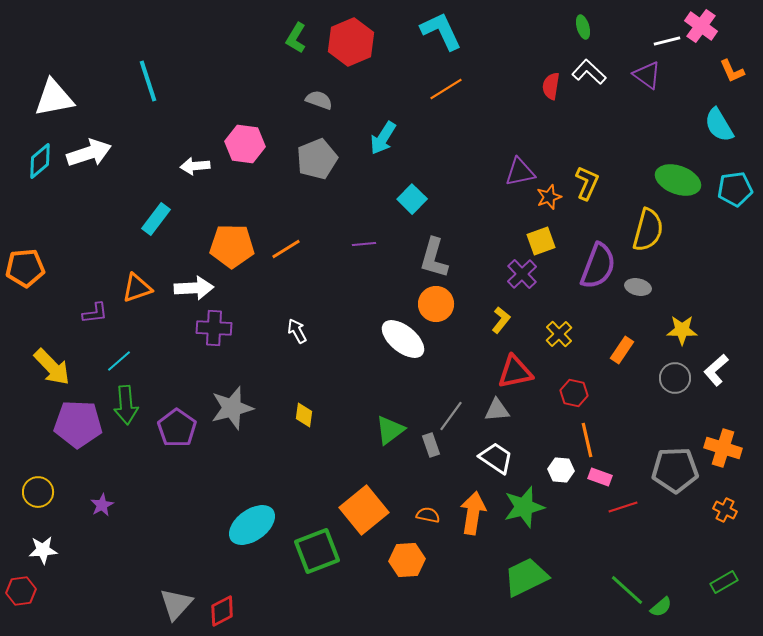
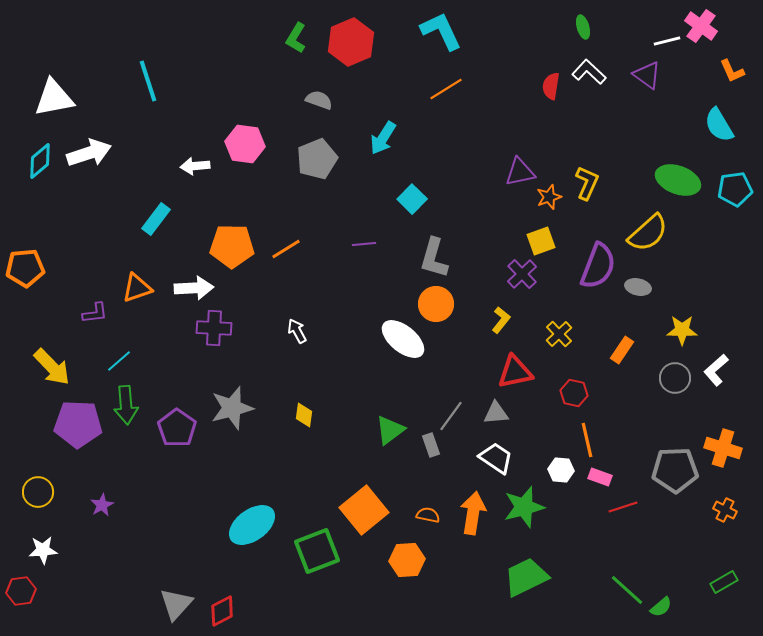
yellow semicircle at (648, 230): moved 3 px down; rotated 33 degrees clockwise
gray triangle at (497, 410): moved 1 px left, 3 px down
